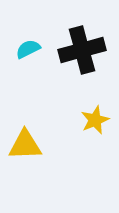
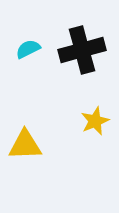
yellow star: moved 1 px down
